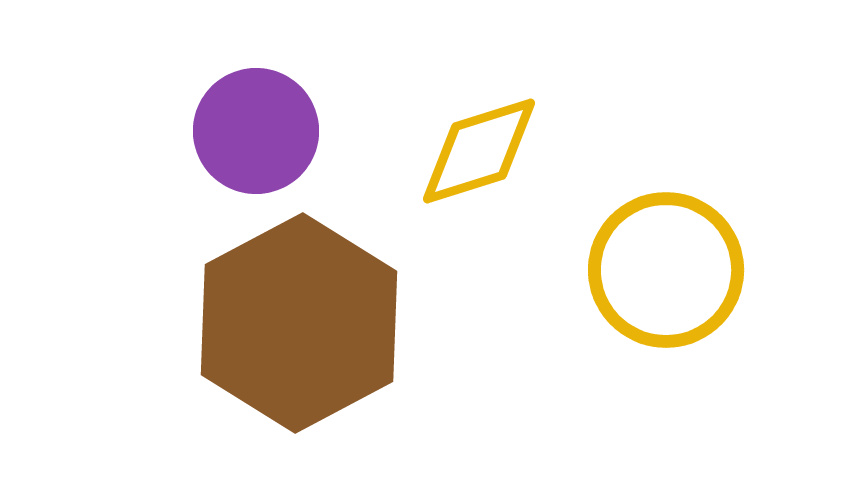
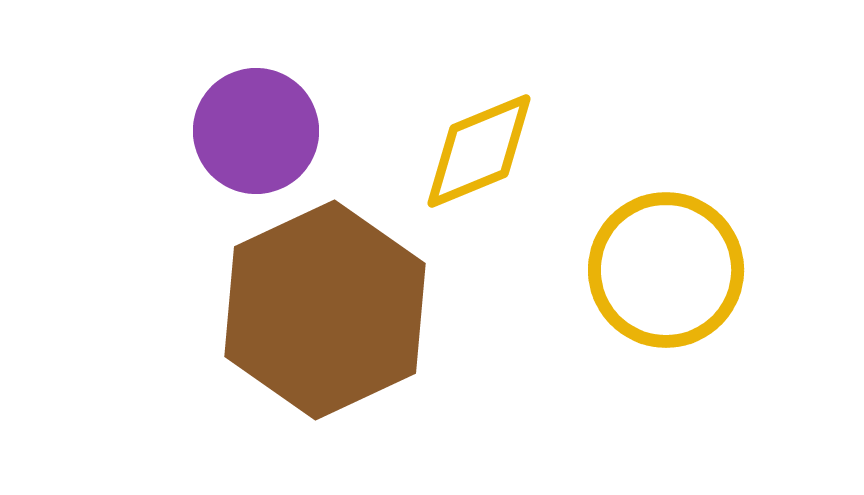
yellow diamond: rotated 5 degrees counterclockwise
brown hexagon: moved 26 px right, 13 px up; rotated 3 degrees clockwise
